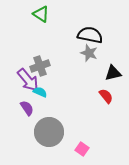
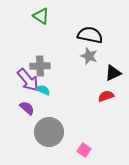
green triangle: moved 2 px down
gray star: moved 3 px down
gray cross: rotated 18 degrees clockwise
black triangle: rotated 12 degrees counterclockwise
cyan semicircle: moved 3 px right, 2 px up
red semicircle: rotated 70 degrees counterclockwise
purple semicircle: rotated 14 degrees counterclockwise
pink square: moved 2 px right, 1 px down
